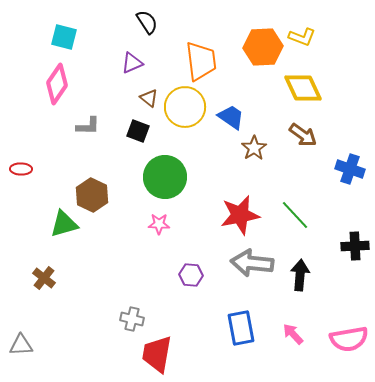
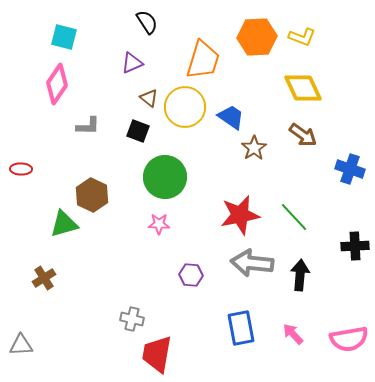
orange hexagon: moved 6 px left, 10 px up
orange trapezoid: moved 2 px right, 1 px up; rotated 24 degrees clockwise
green line: moved 1 px left, 2 px down
brown cross: rotated 20 degrees clockwise
